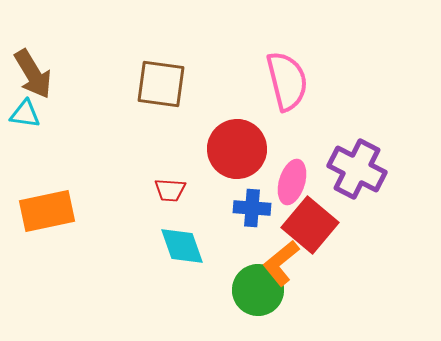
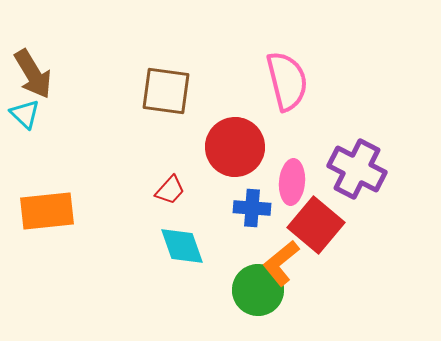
brown square: moved 5 px right, 7 px down
cyan triangle: rotated 36 degrees clockwise
red circle: moved 2 px left, 2 px up
pink ellipse: rotated 12 degrees counterclockwise
red trapezoid: rotated 52 degrees counterclockwise
orange rectangle: rotated 6 degrees clockwise
red square: moved 6 px right
